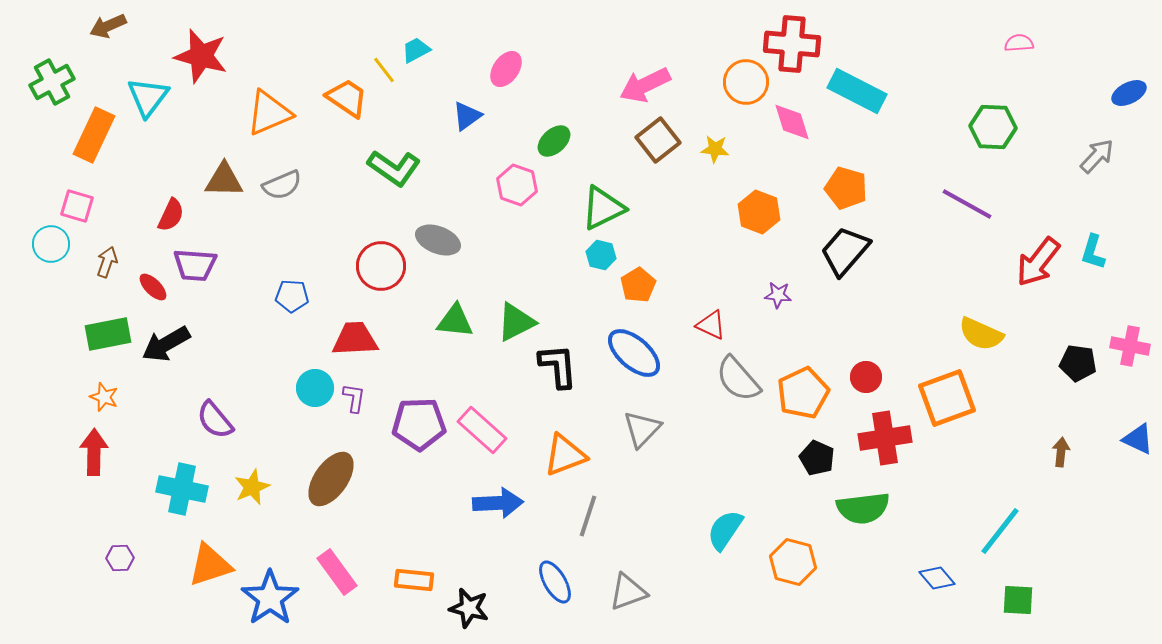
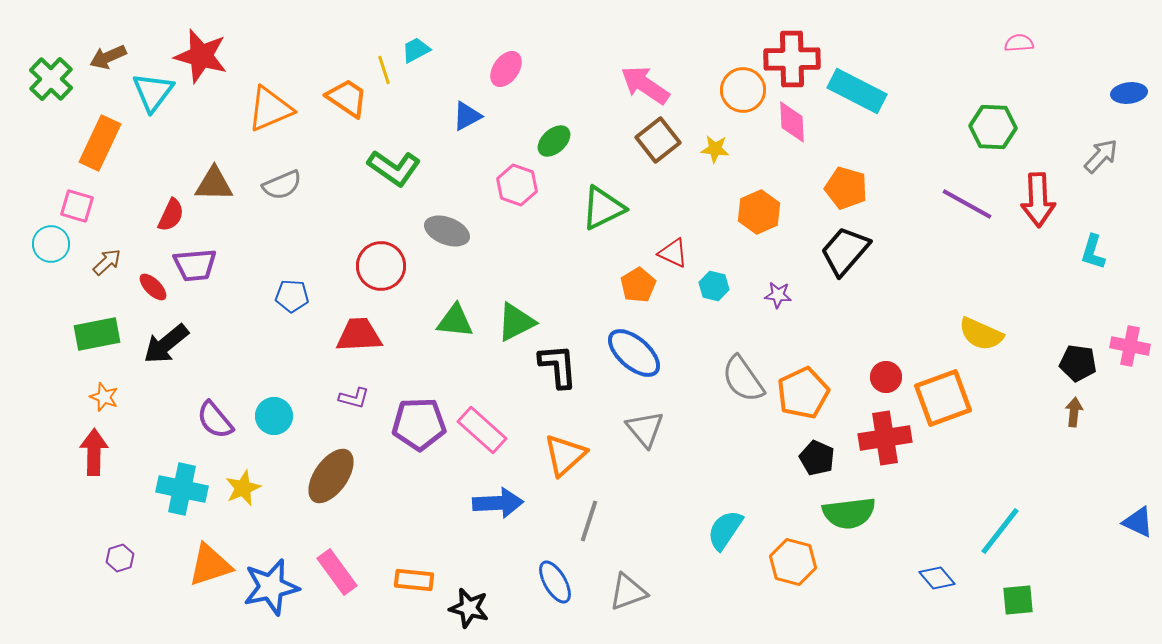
brown arrow at (108, 26): moved 31 px down
red cross at (792, 44): moved 15 px down; rotated 6 degrees counterclockwise
yellow line at (384, 70): rotated 20 degrees clockwise
green cross at (52, 82): moved 1 px left, 3 px up; rotated 18 degrees counterclockwise
orange circle at (746, 82): moved 3 px left, 8 px down
pink arrow at (645, 85): rotated 60 degrees clockwise
blue ellipse at (1129, 93): rotated 20 degrees clockwise
cyan triangle at (148, 97): moved 5 px right, 5 px up
orange triangle at (269, 113): moved 1 px right, 4 px up
blue triangle at (467, 116): rotated 8 degrees clockwise
pink diamond at (792, 122): rotated 15 degrees clockwise
orange rectangle at (94, 135): moved 6 px right, 8 px down
gray arrow at (1097, 156): moved 4 px right
brown triangle at (224, 180): moved 10 px left, 4 px down
orange hexagon at (759, 212): rotated 15 degrees clockwise
gray ellipse at (438, 240): moved 9 px right, 9 px up
cyan hexagon at (601, 255): moved 113 px right, 31 px down
brown arrow at (107, 262): rotated 28 degrees clockwise
red arrow at (1038, 262): moved 62 px up; rotated 40 degrees counterclockwise
purple trapezoid at (195, 265): rotated 9 degrees counterclockwise
red triangle at (711, 325): moved 38 px left, 72 px up
green rectangle at (108, 334): moved 11 px left
red trapezoid at (355, 339): moved 4 px right, 4 px up
black arrow at (166, 344): rotated 9 degrees counterclockwise
red circle at (866, 377): moved 20 px right
gray semicircle at (738, 379): moved 5 px right; rotated 6 degrees clockwise
cyan circle at (315, 388): moved 41 px left, 28 px down
purple L-shape at (354, 398): rotated 96 degrees clockwise
orange square at (947, 398): moved 4 px left
gray triangle at (642, 429): moved 3 px right; rotated 24 degrees counterclockwise
blue triangle at (1138, 439): moved 83 px down
brown arrow at (1061, 452): moved 13 px right, 40 px up
orange triangle at (565, 455): rotated 21 degrees counterclockwise
brown ellipse at (331, 479): moved 3 px up
yellow star at (252, 487): moved 9 px left, 1 px down
green semicircle at (863, 508): moved 14 px left, 5 px down
gray line at (588, 516): moved 1 px right, 5 px down
purple hexagon at (120, 558): rotated 16 degrees counterclockwise
blue star at (270, 598): moved 1 px right, 11 px up; rotated 22 degrees clockwise
green square at (1018, 600): rotated 8 degrees counterclockwise
